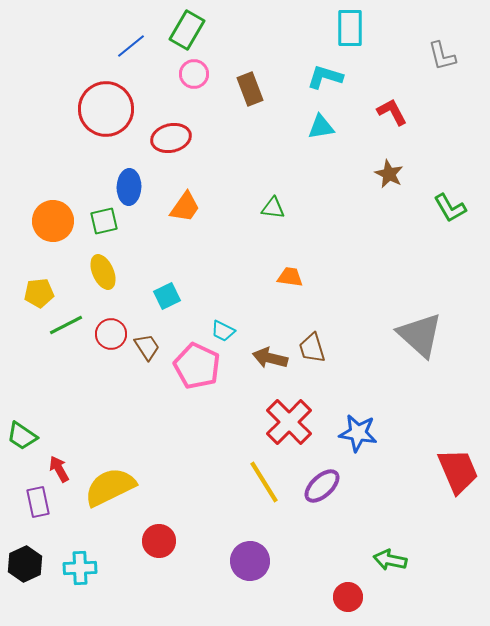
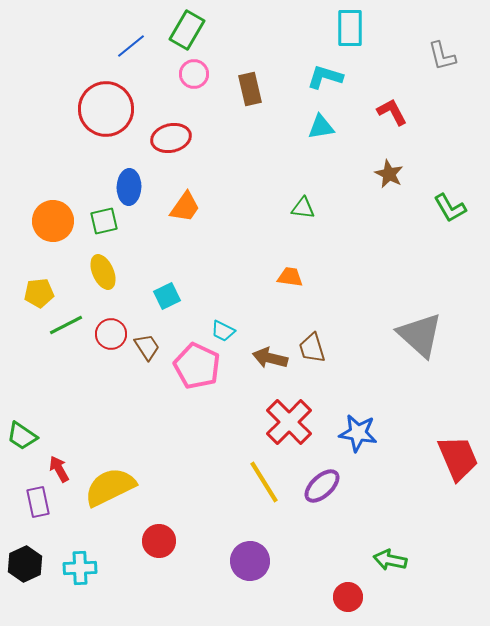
brown rectangle at (250, 89): rotated 8 degrees clockwise
green triangle at (273, 208): moved 30 px right
red trapezoid at (458, 471): moved 13 px up
